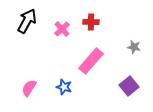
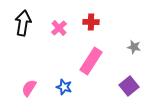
black arrow: moved 4 px left, 2 px down; rotated 20 degrees counterclockwise
pink cross: moved 3 px left, 1 px up
pink rectangle: rotated 8 degrees counterclockwise
